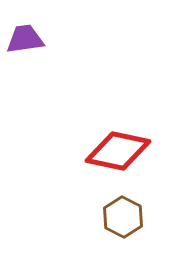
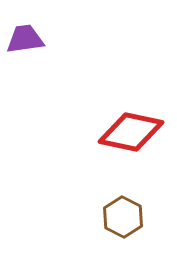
red diamond: moved 13 px right, 19 px up
